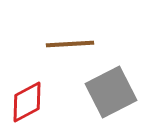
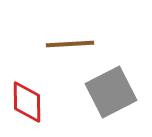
red diamond: rotated 63 degrees counterclockwise
